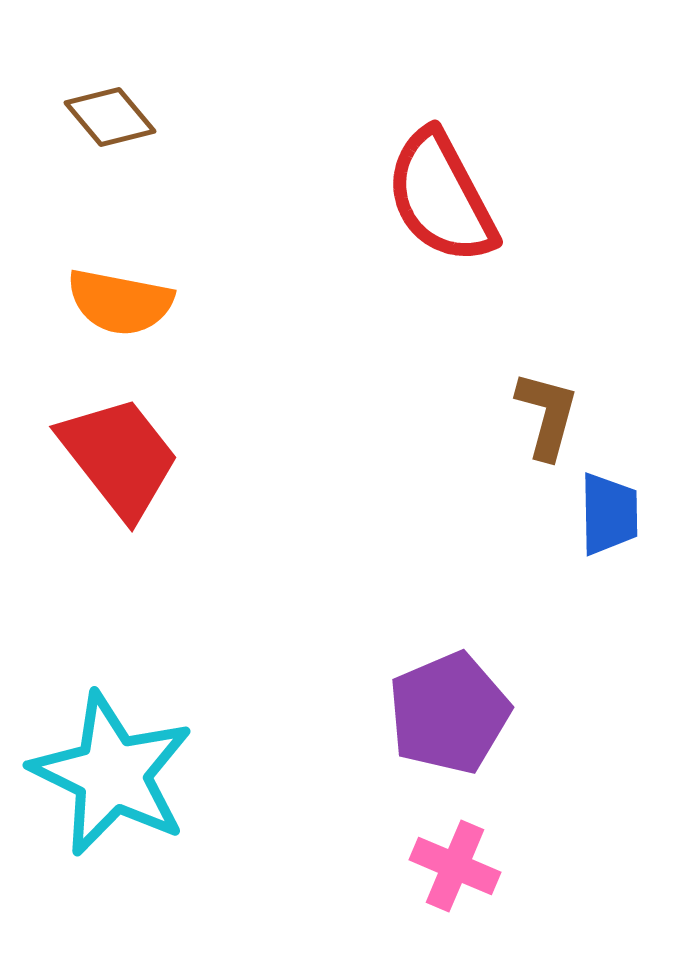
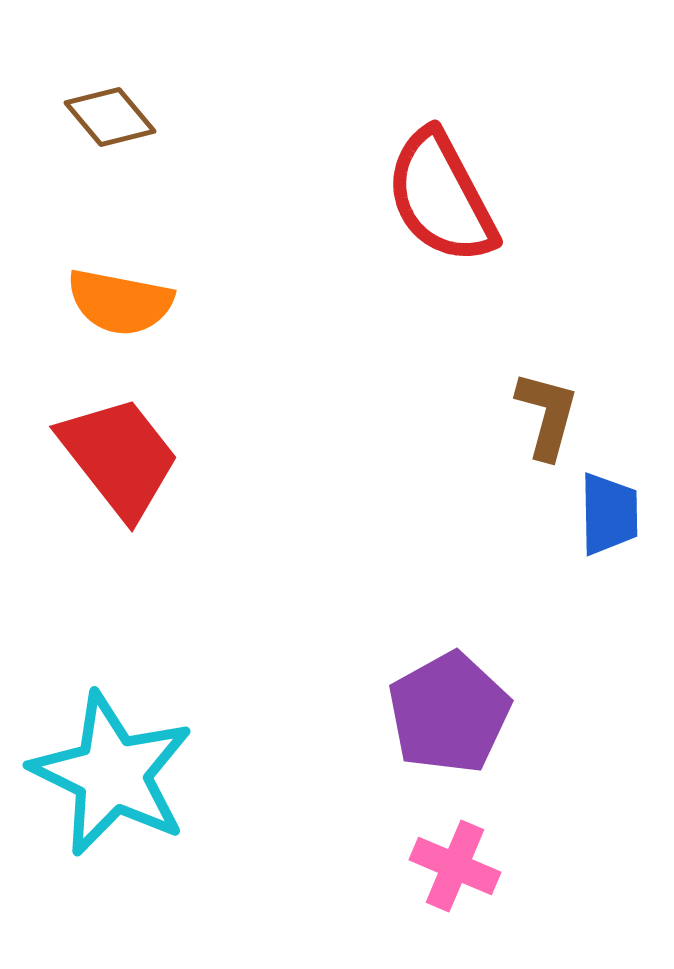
purple pentagon: rotated 6 degrees counterclockwise
